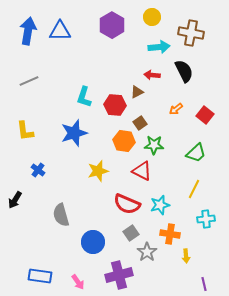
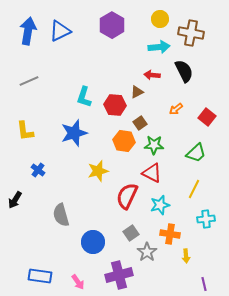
yellow circle: moved 8 px right, 2 px down
blue triangle: rotated 25 degrees counterclockwise
red square: moved 2 px right, 2 px down
red triangle: moved 10 px right, 2 px down
red semicircle: moved 8 px up; rotated 92 degrees clockwise
